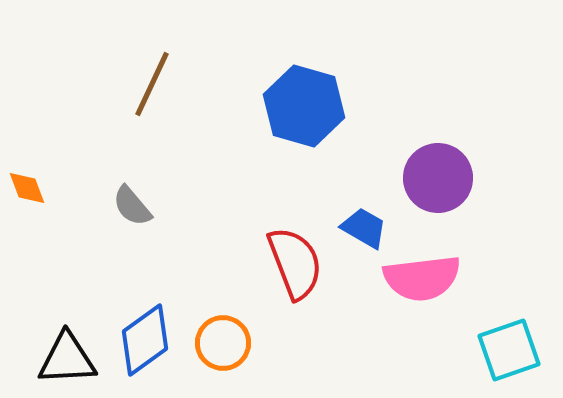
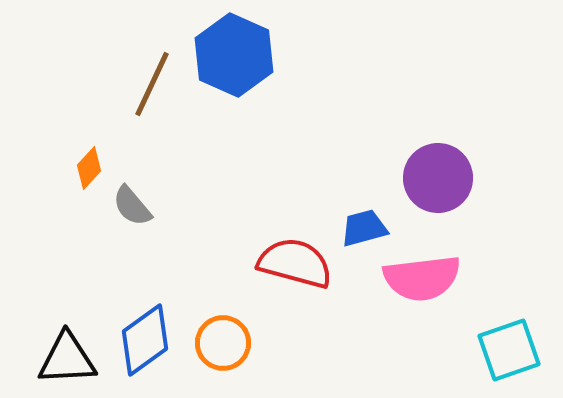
blue hexagon: moved 70 px left, 51 px up; rotated 8 degrees clockwise
orange diamond: moved 62 px right, 20 px up; rotated 63 degrees clockwise
blue trapezoid: rotated 45 degrees counterclockwise
red semicircle: rotated 54 degrees counterclockwise
